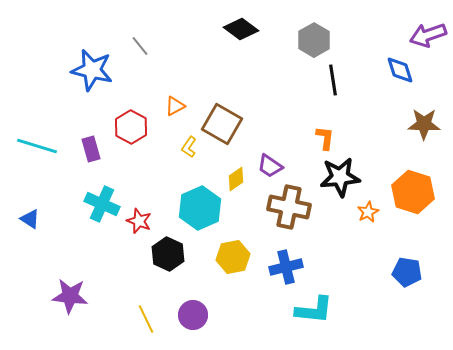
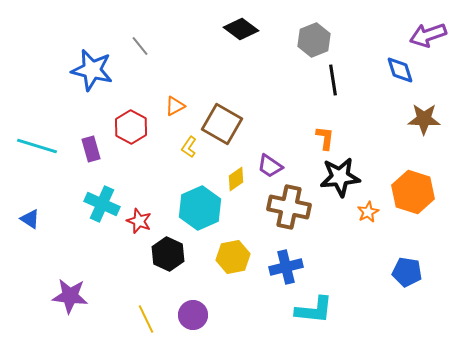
gray hexagon: rotated 8 degrees clockwise
brown star: moved 5 px up
